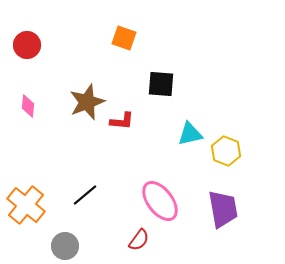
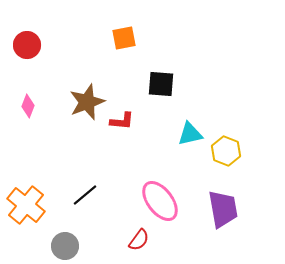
orange square: rotated 30 degrees counterclockwise
pink diamond: rotated 15 degrees clockwise
